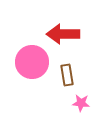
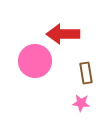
pink circle: moved 3 px right, 1 px up
brown rectangle: moved 19 px right, 2 px up
